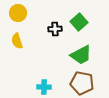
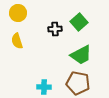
brown pentagon: moved 4 px left
